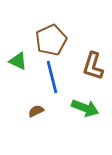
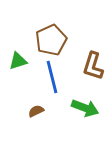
green triangle: rotated 42 degrees counterclockwise
